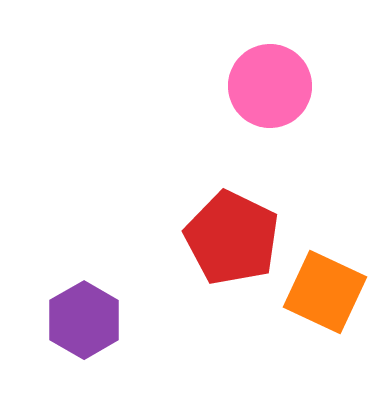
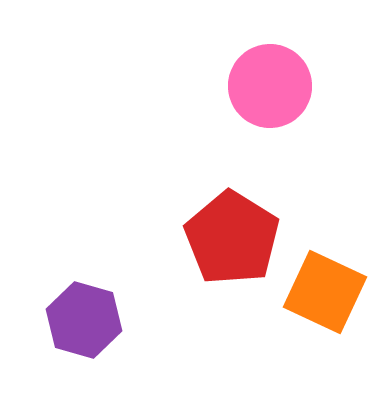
red pentagon: rotated 6 degrees clockwise
purple hexagon: rotated 14 degrees counterclockwise
